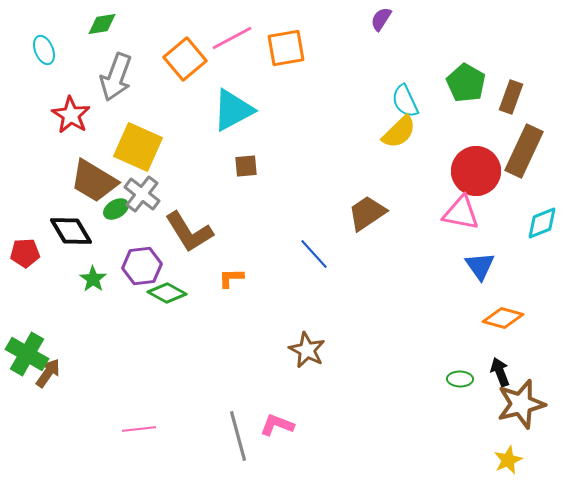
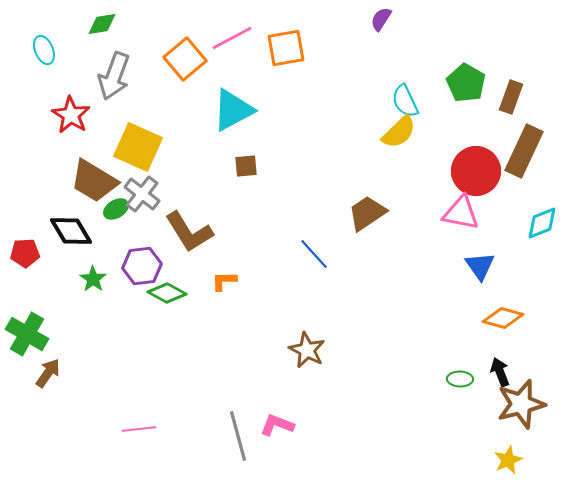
gray arrow at (116, 77): moved 2 px left, 1 px up
orange L-shape at (231, 278): moved 7 px left, 3 px down
green cross at (27, 354): moved 20 px up
